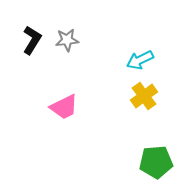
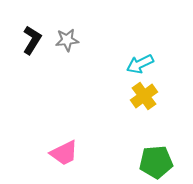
cyan arrow: moved 4 px down
pink trapezoid: moved 46 px down
